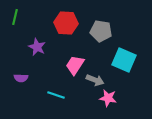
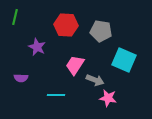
red hexagon: moved 2 px down
cyan line: rotated 18 degrees counterclockwise
